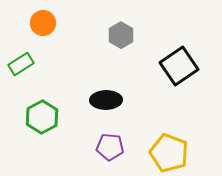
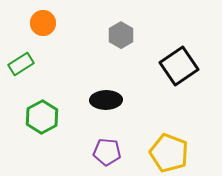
purple pentagon: moved 3 px left, 5 px down
